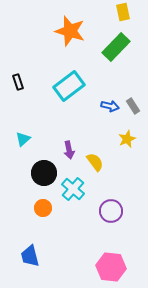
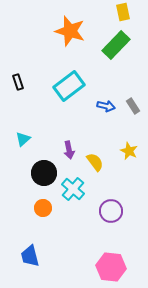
green rectangle: moved 2 px up
blue arrow: moved 4 px left
yellow star: moved 2 px right, 12 px down; rotated 24 degrees counterclockwise
